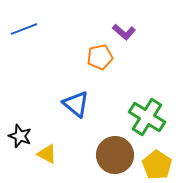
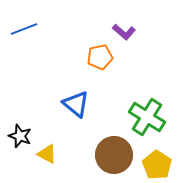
brown circle: moved 1 px left
